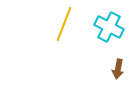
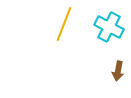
brown arrow: moved 2 px down
